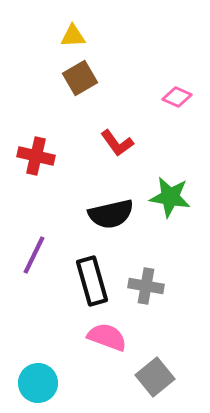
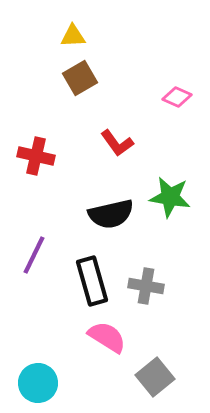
pink semicircle: rotated 12 degrees clockwise
